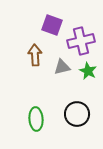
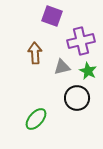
purple square: moved 9 px up
brown arrow: moved 2 px up
black circle: moved 16 px up
green ellipse: rotated 45 degrees clockwise
